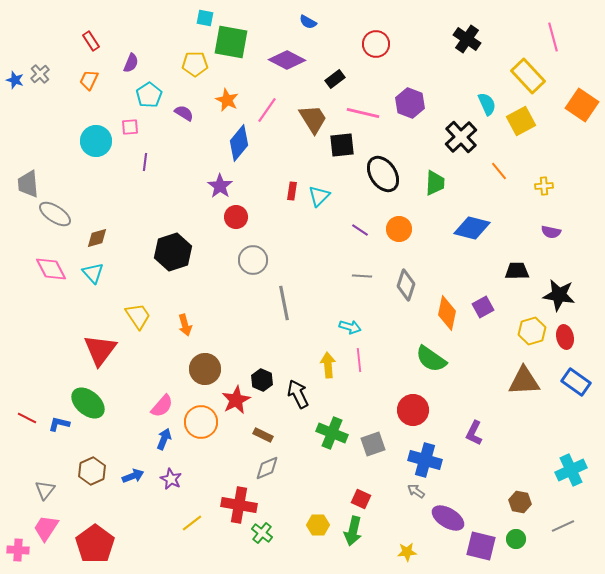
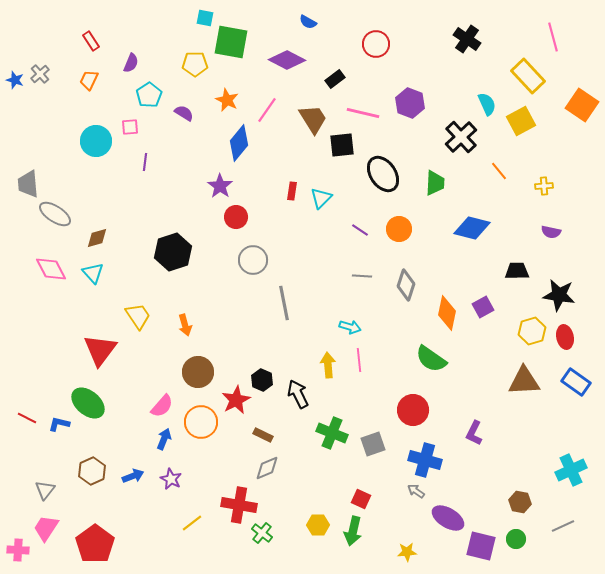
cyan triangle at (319, 196): moved 2 px right, 2 px down
brown circle at (205, 369): moved 7 px left, 3 px down
